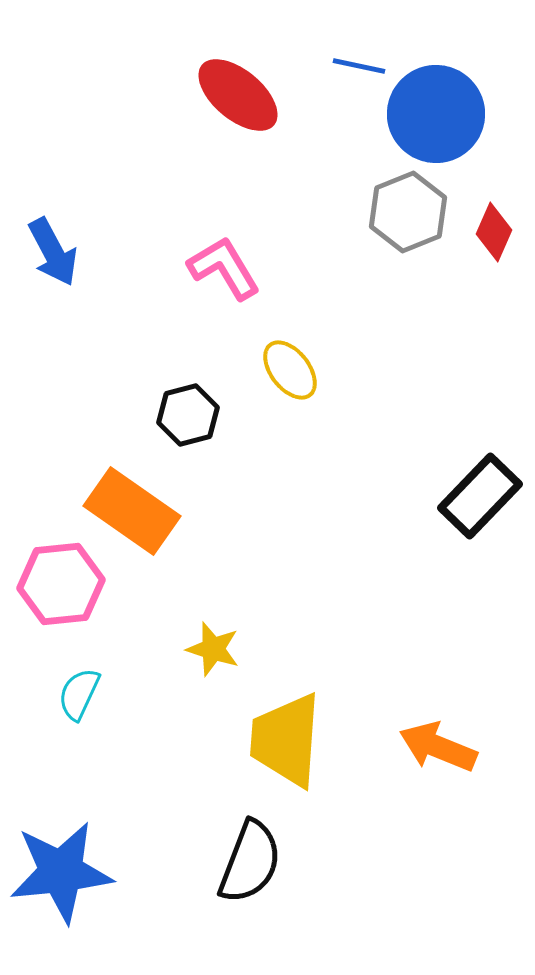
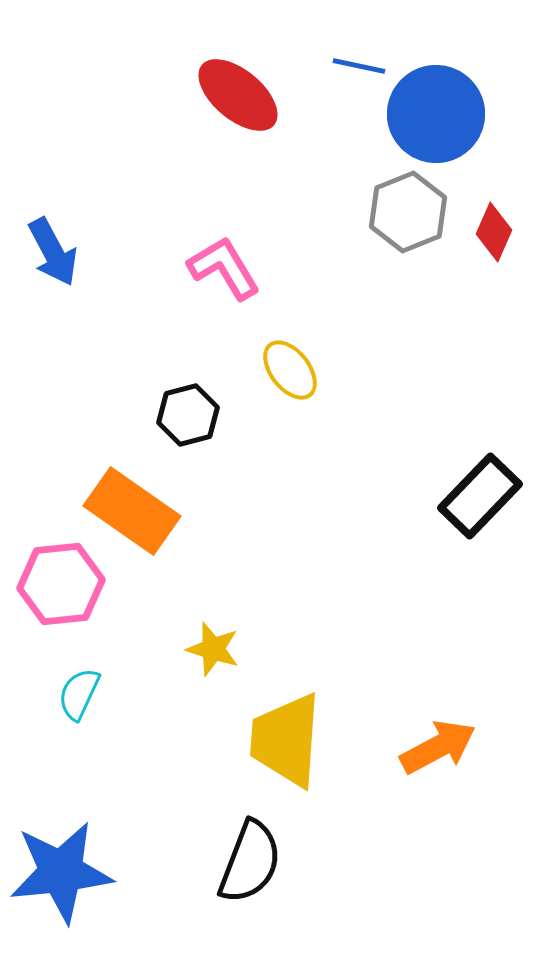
orange arrow: rotated 130 degrees clockwise
